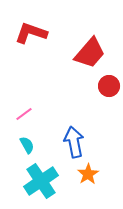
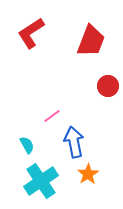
red L-shape: rotated 52 degrees counterclockwise
red trapezoid: moved 1 px right, 12 px up; rotated 20 degrees counterclockwise
red circle: moved 1 px left
pink line: moved 28 px right, 2 px down
